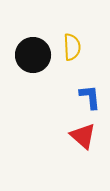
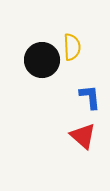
black circle: moved 9 px right, 5 px down
